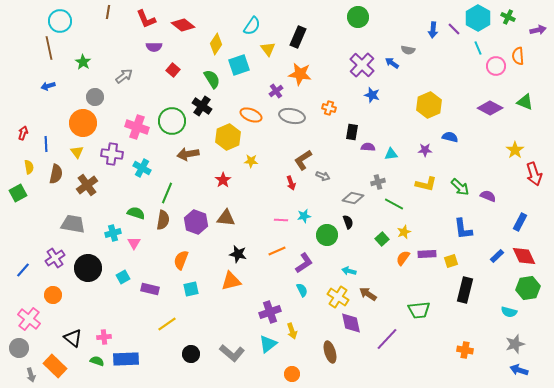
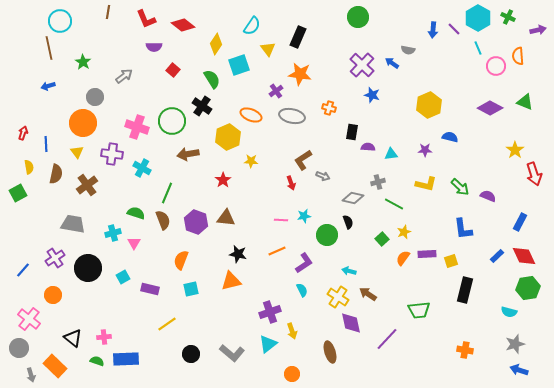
brown semicircle at (163, 220): rotated 30 degrees counterclockwise
